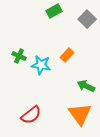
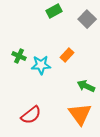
cyan star: rotated 12 degrees counterclockwise
